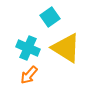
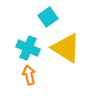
cyan square: moved 2 px left
orange arrow: rotated 126 degrees clockwise
